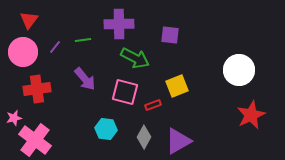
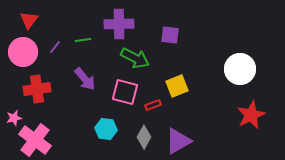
white circle: moved 1 px right, 1 px up
